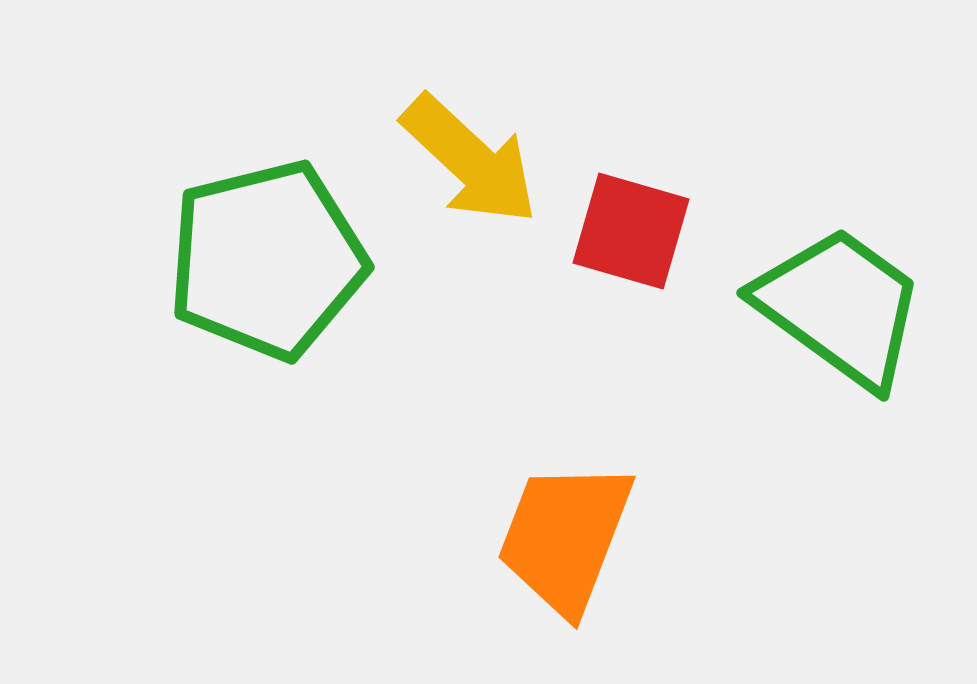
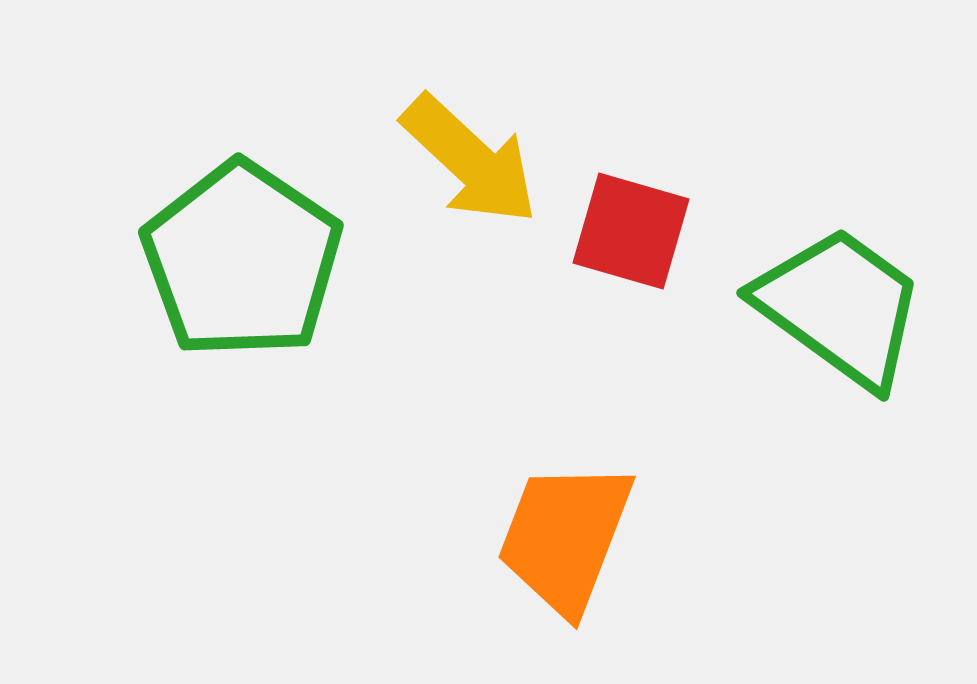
green pentagon: moved 25 px left; rotated 24 degrees counterclockwise
